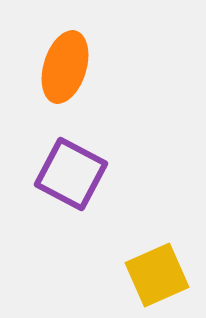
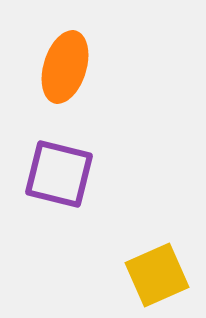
purple square: moved 12 px left; rotated 14 degrees counterclockwise
